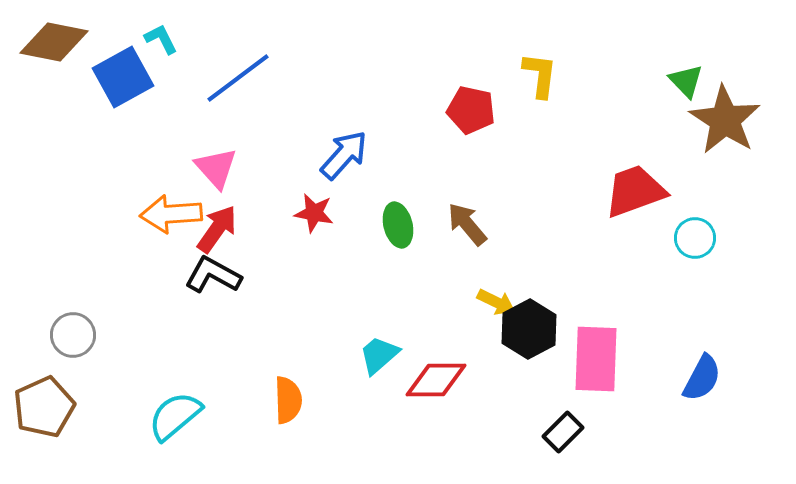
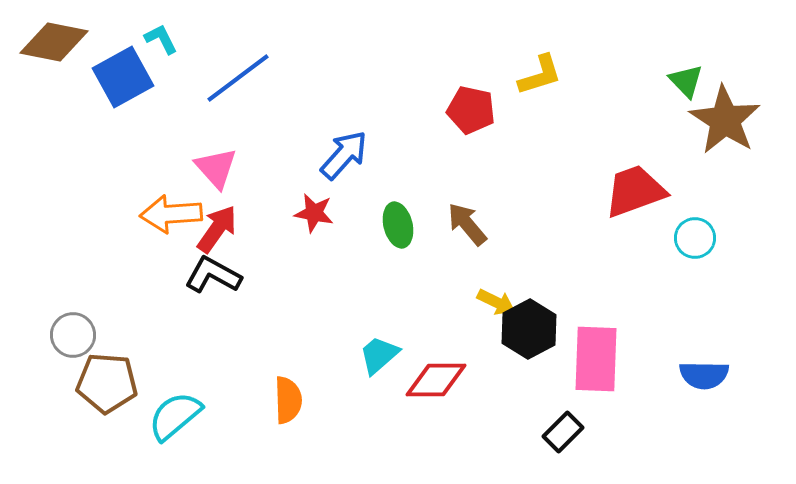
yellow L-shape: rotated 66 degrees clockwise
blue semicircle: moved 2 px right, 3 px up; rotated 63 degrees clockwise
brown pentagon: moved 63 px right, 24 px up; rotated 28 degrees clockwise
